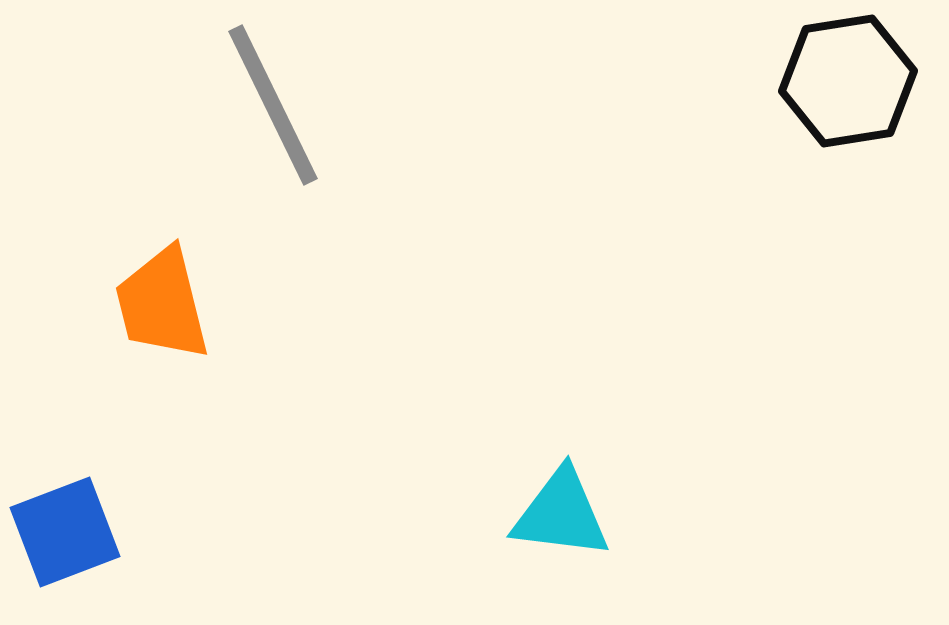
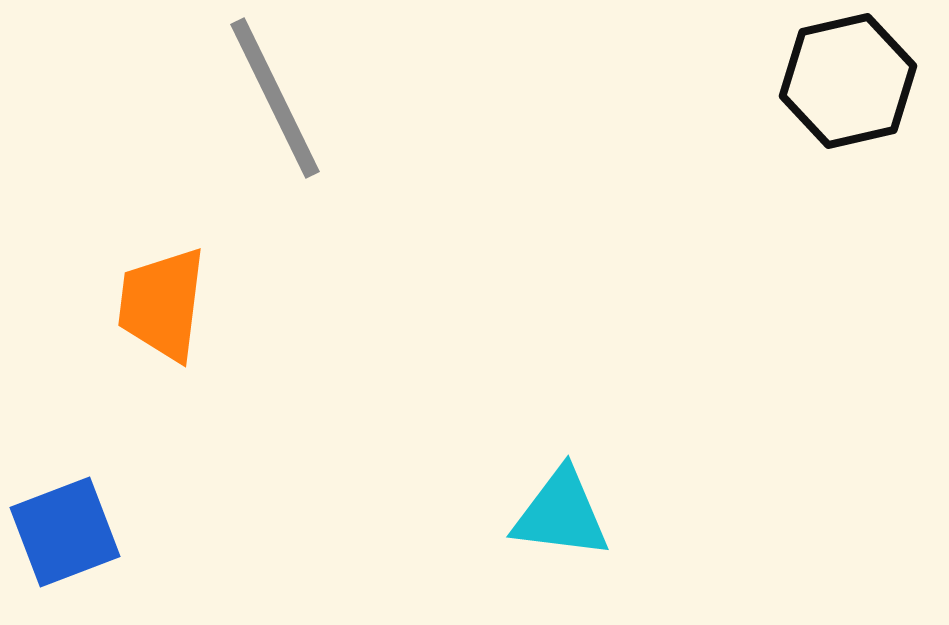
black hexagon: rotated 4 degrees counterclockwise
gray line: moved 2 px right, 7 px up
orange trapezoid: rotated 21 degrees clockwise
